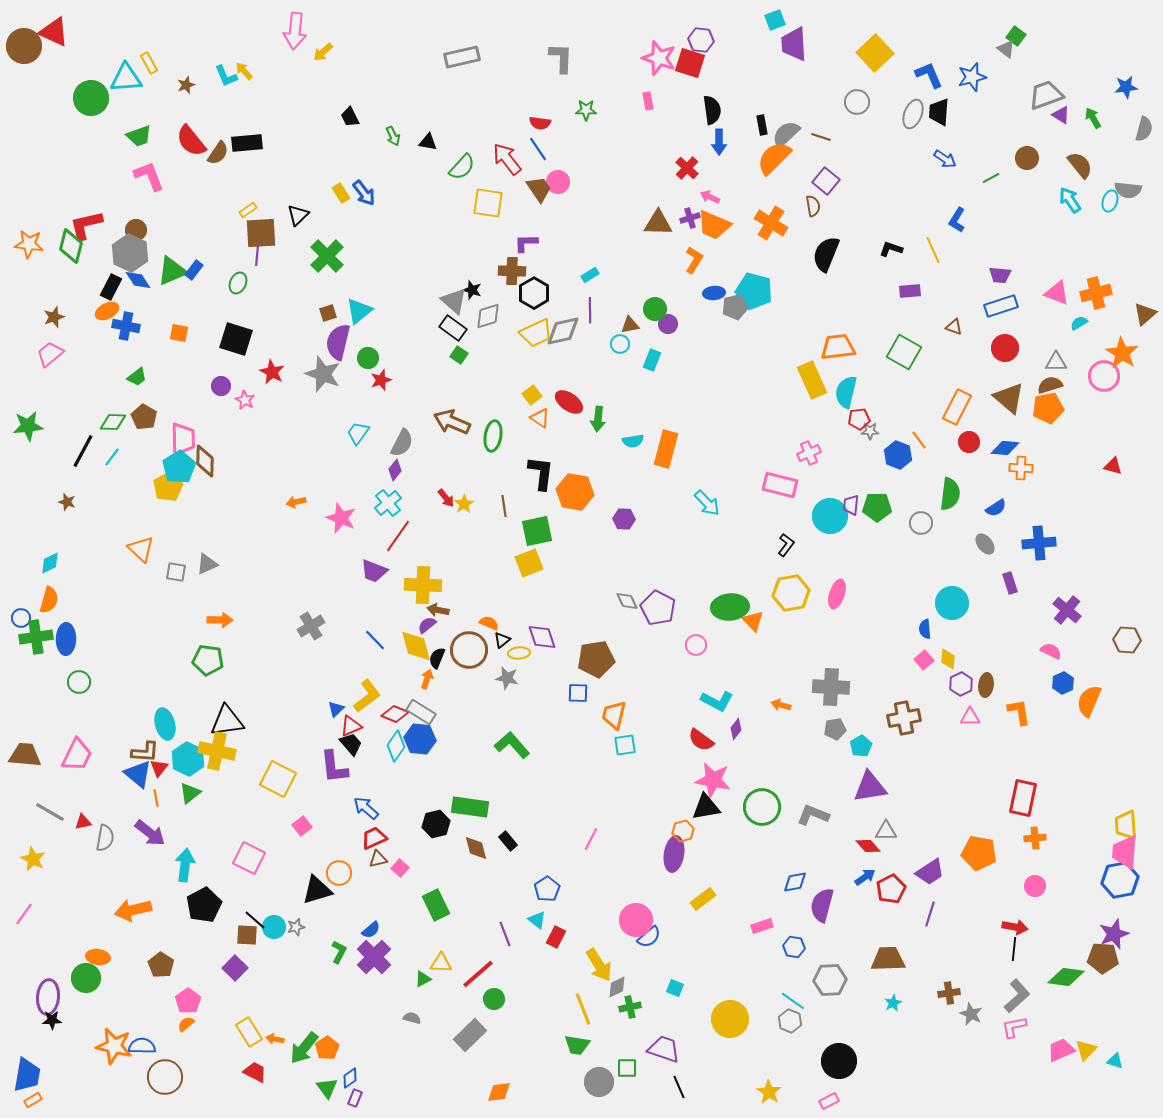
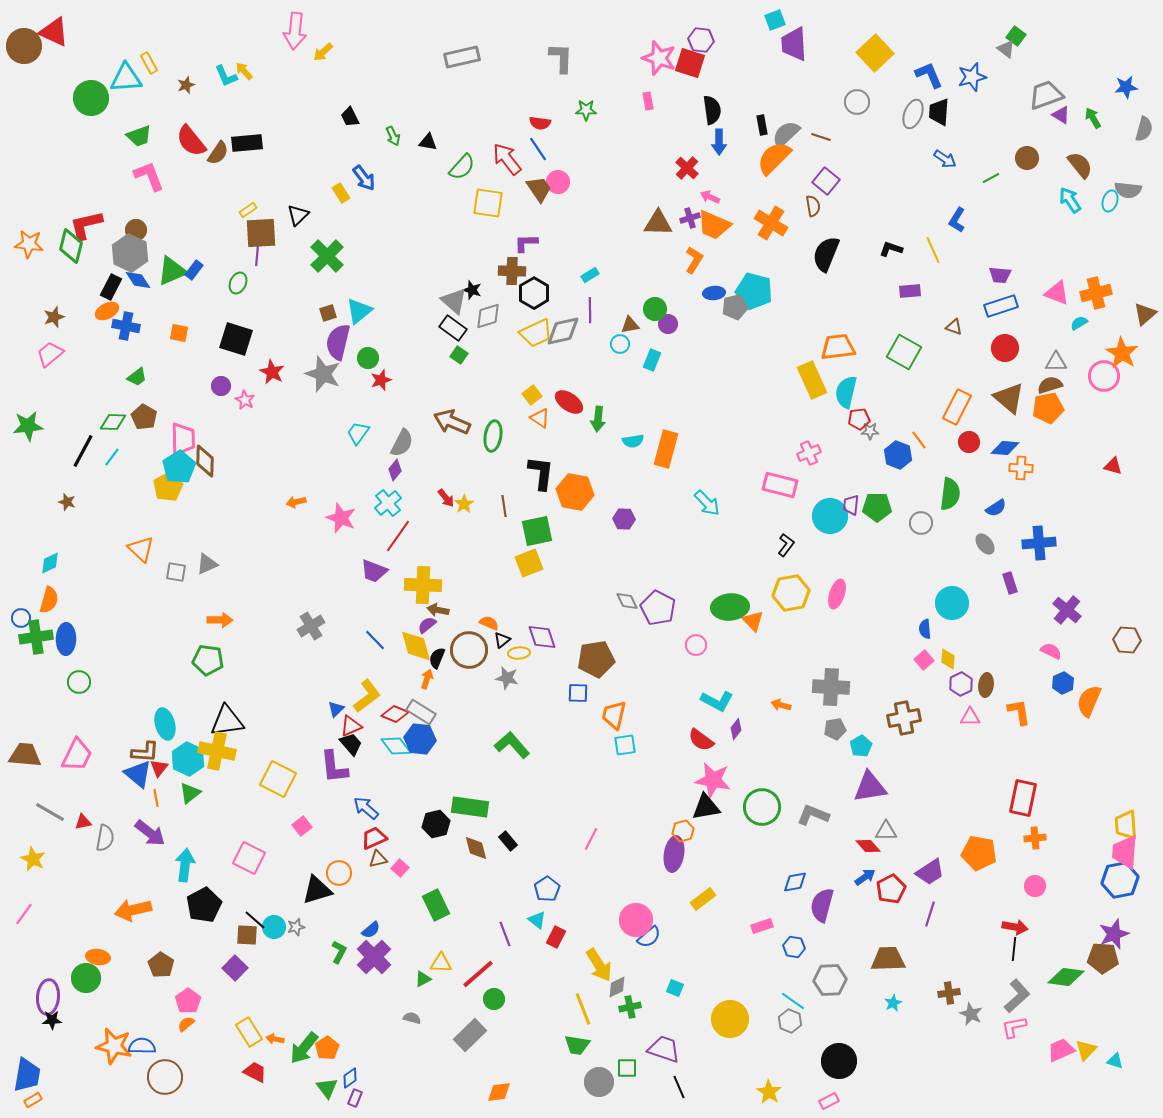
blue arrow at (364, 193): moved 15 px up
cyan diamond at (396, 746): rotated 72 degrees counterclockwise
